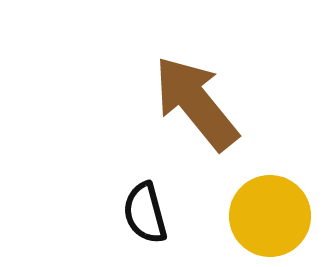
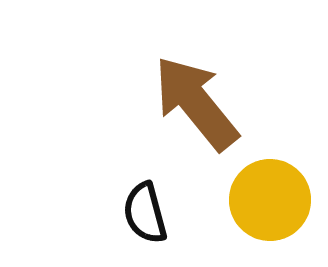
yellow circle: moved 16 px up
